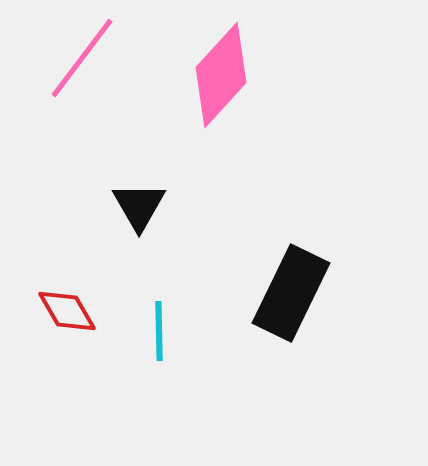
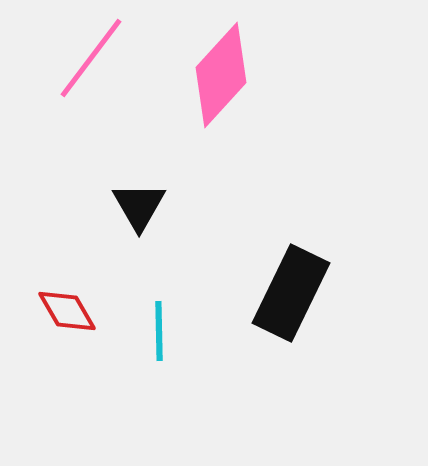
pink line: moved 9 px right
